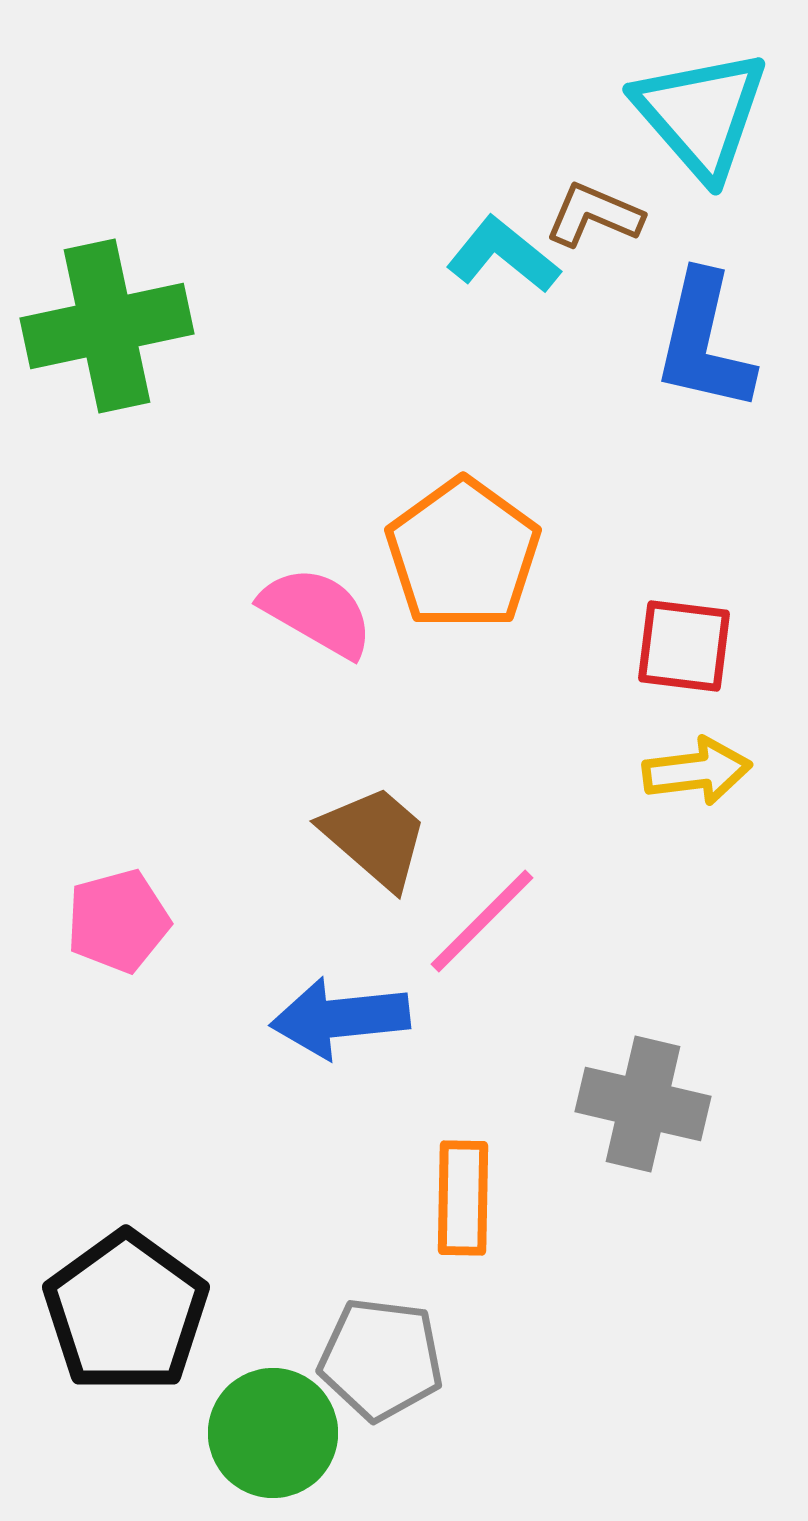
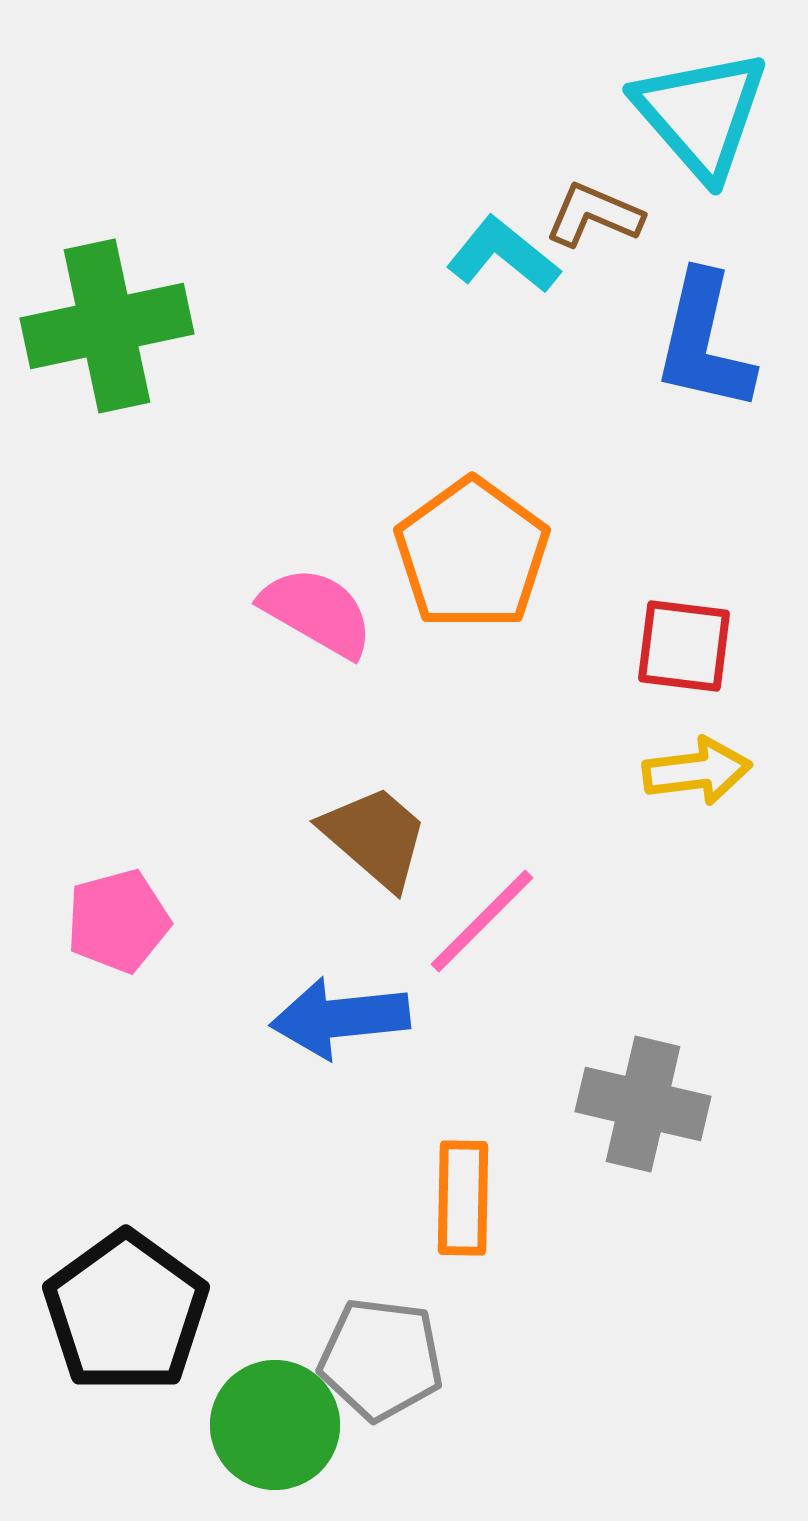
orange pentagon: moved 9 px right
green circle: moved 2 px right, 8 px up
